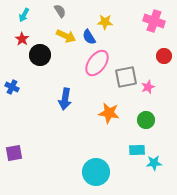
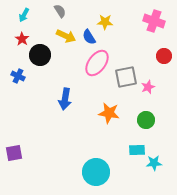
blue cross: moved 6 px right, 11 px up
